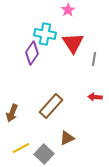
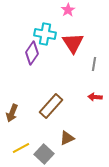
gray line: moved 5 px down
